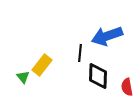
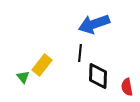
blue arrow: moved 13 px left, 12 px up
